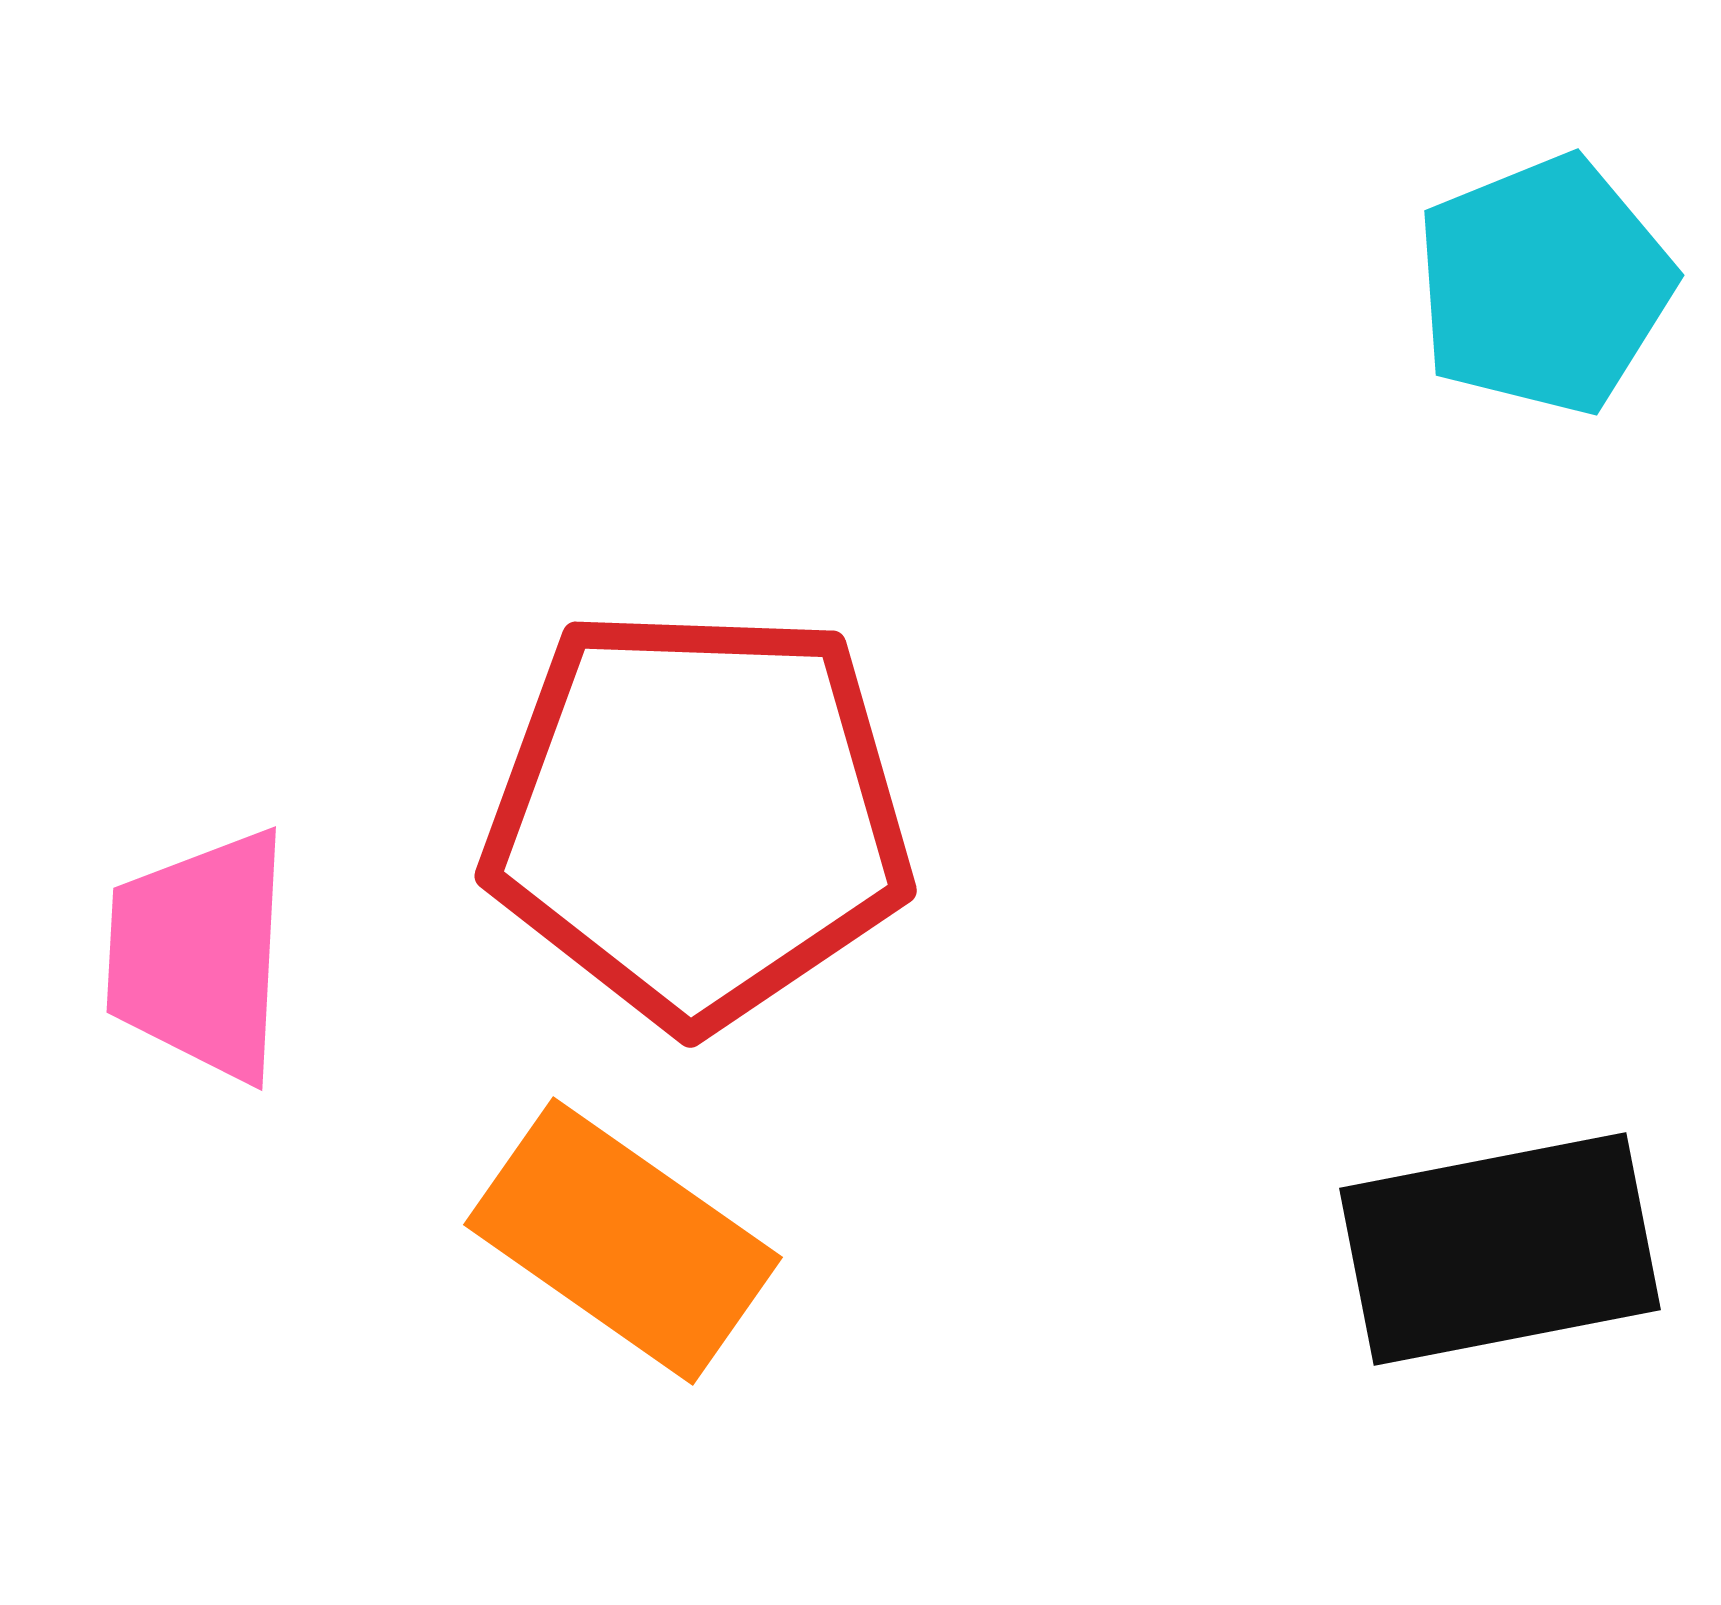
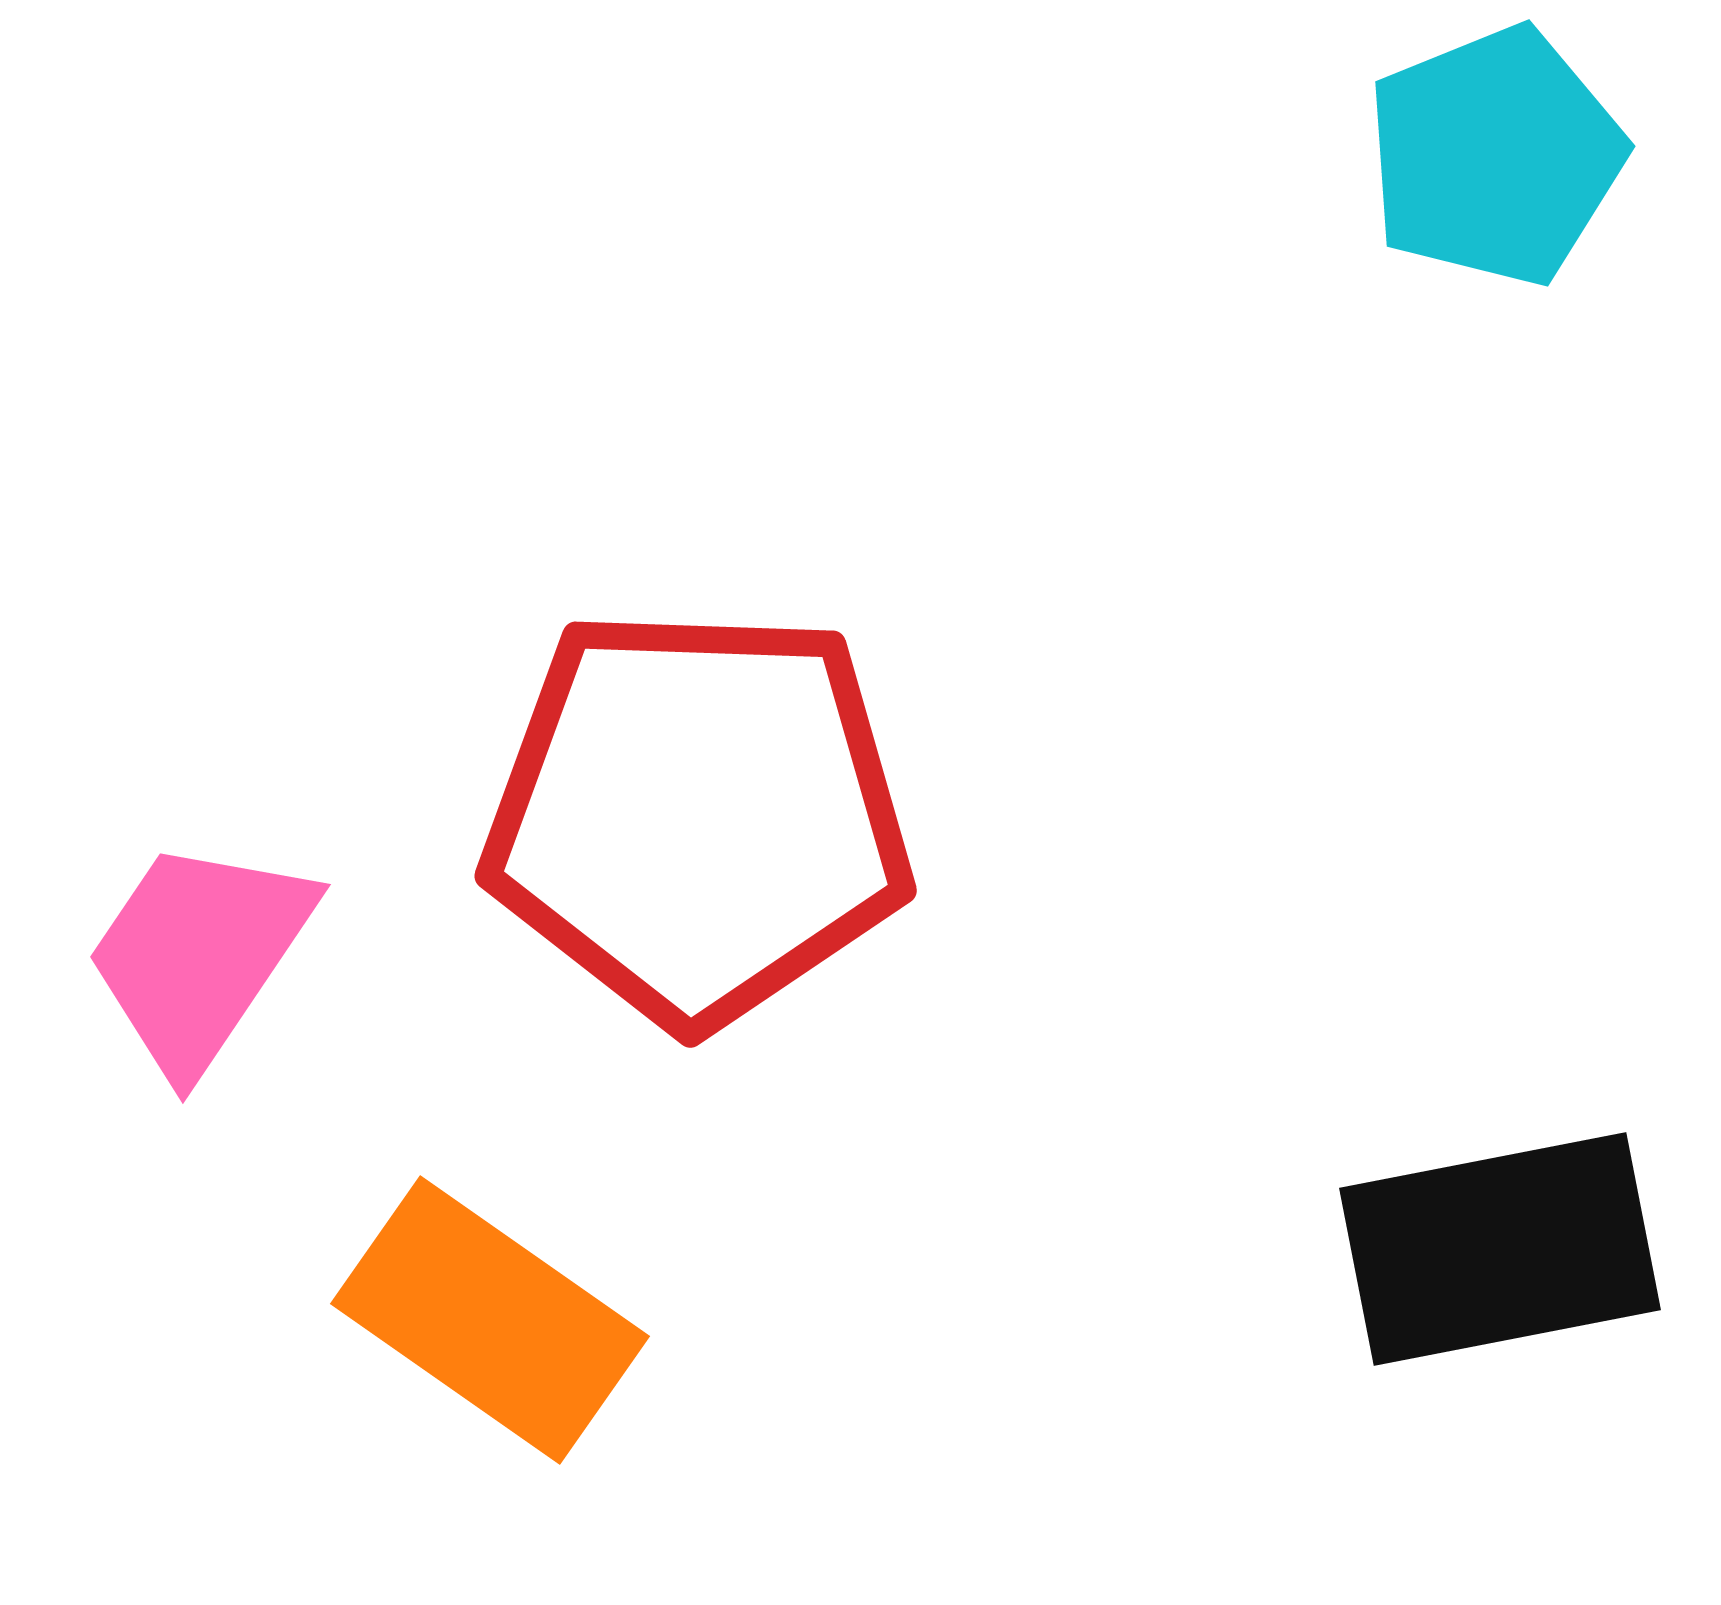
cyan pentagon: moved 49 px left, 129 px up
pink trapezoid: rotated 31 degrees clockwise
orange rectangle: moved 133 px left, 79 px down
